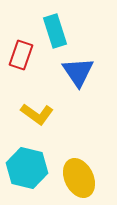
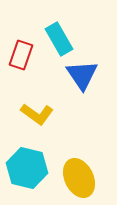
cyan rectangle: moved 4 px right, 8 px down; rotated 12 degrees counterclockwise
blue triangle: moved 4 px right, 3 px down
